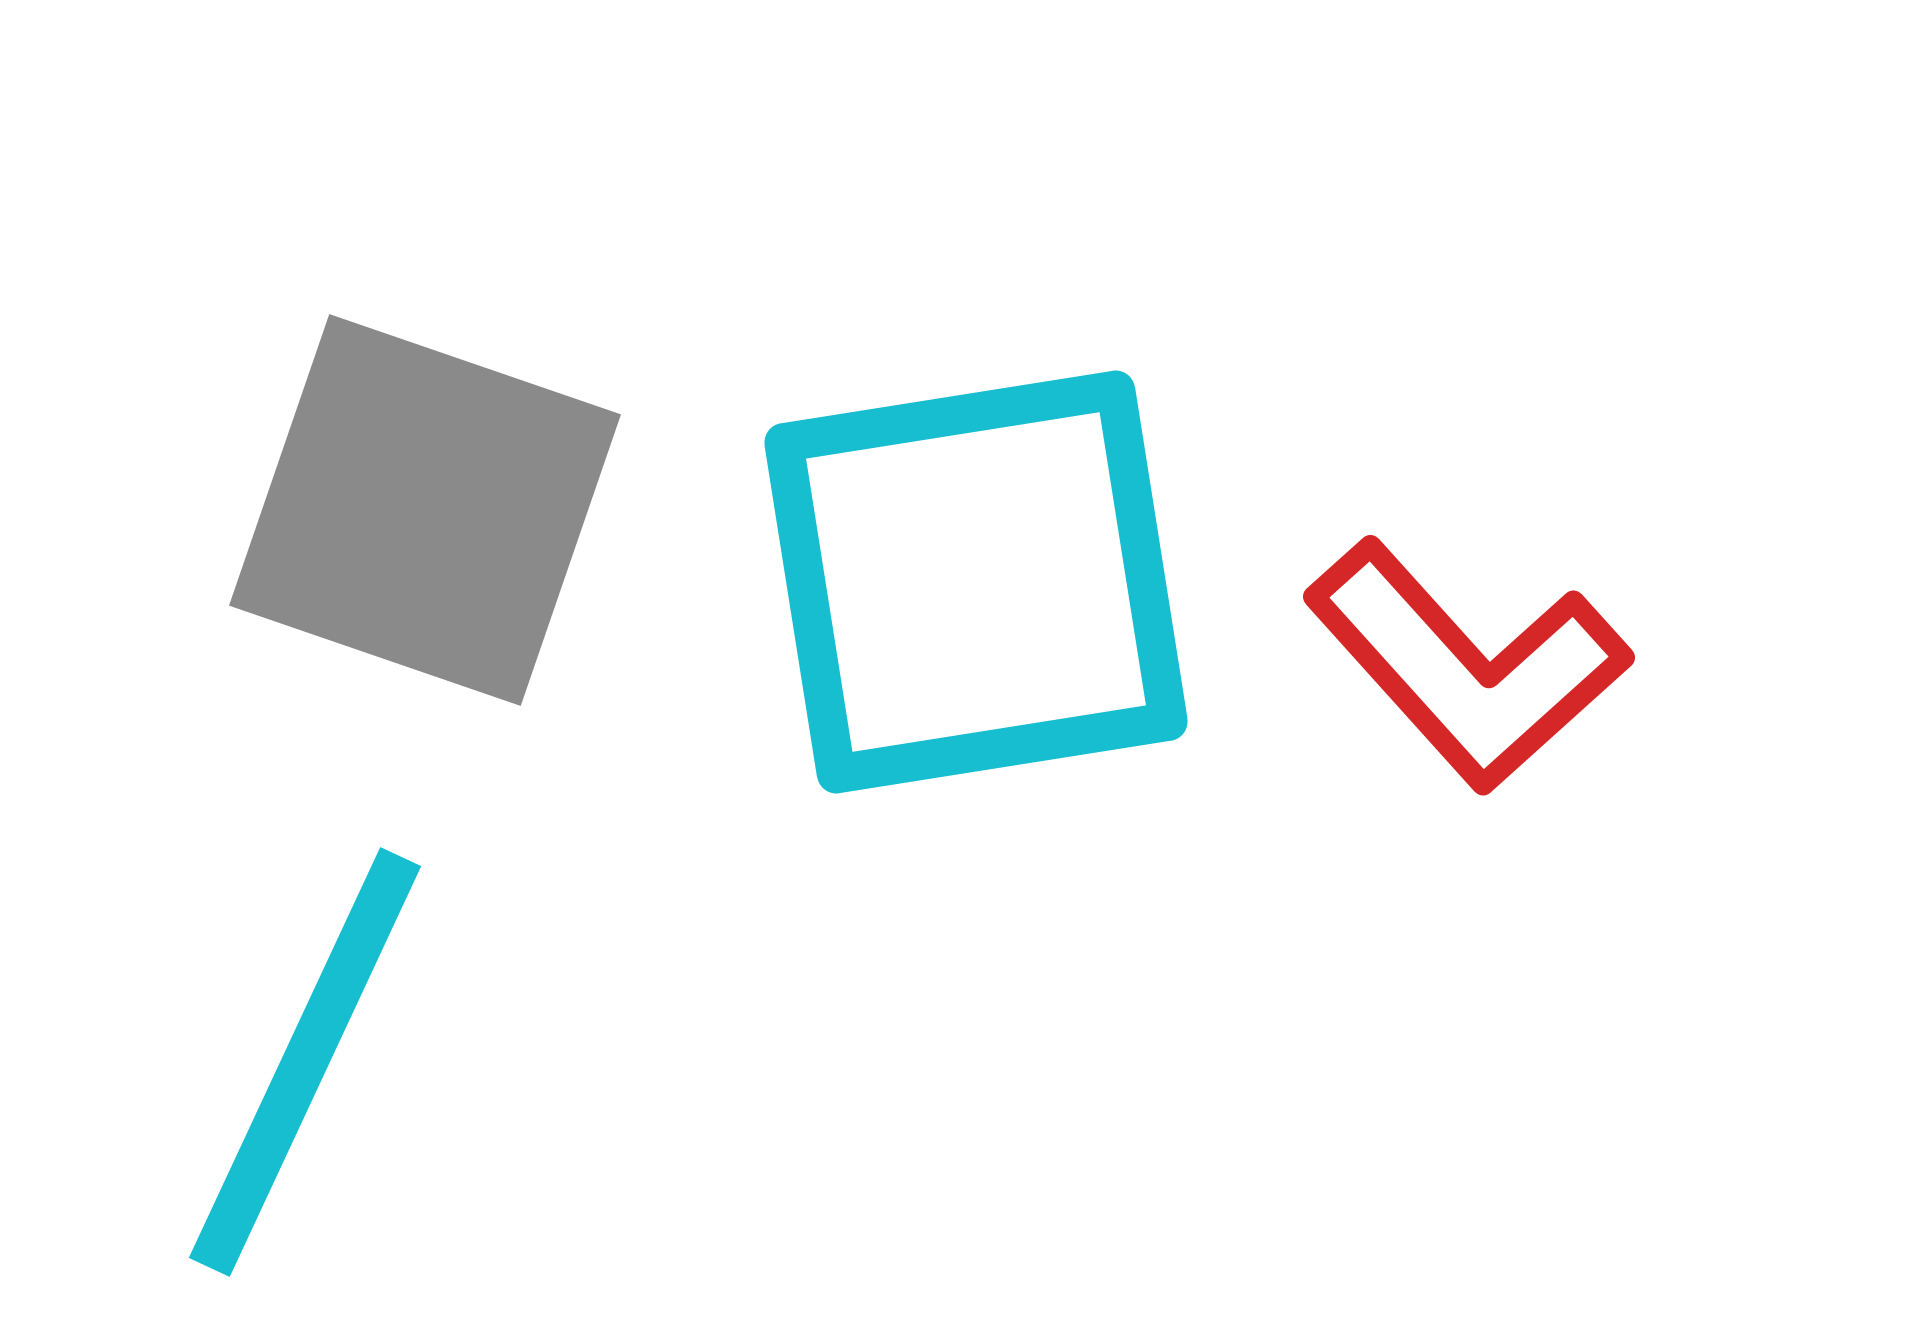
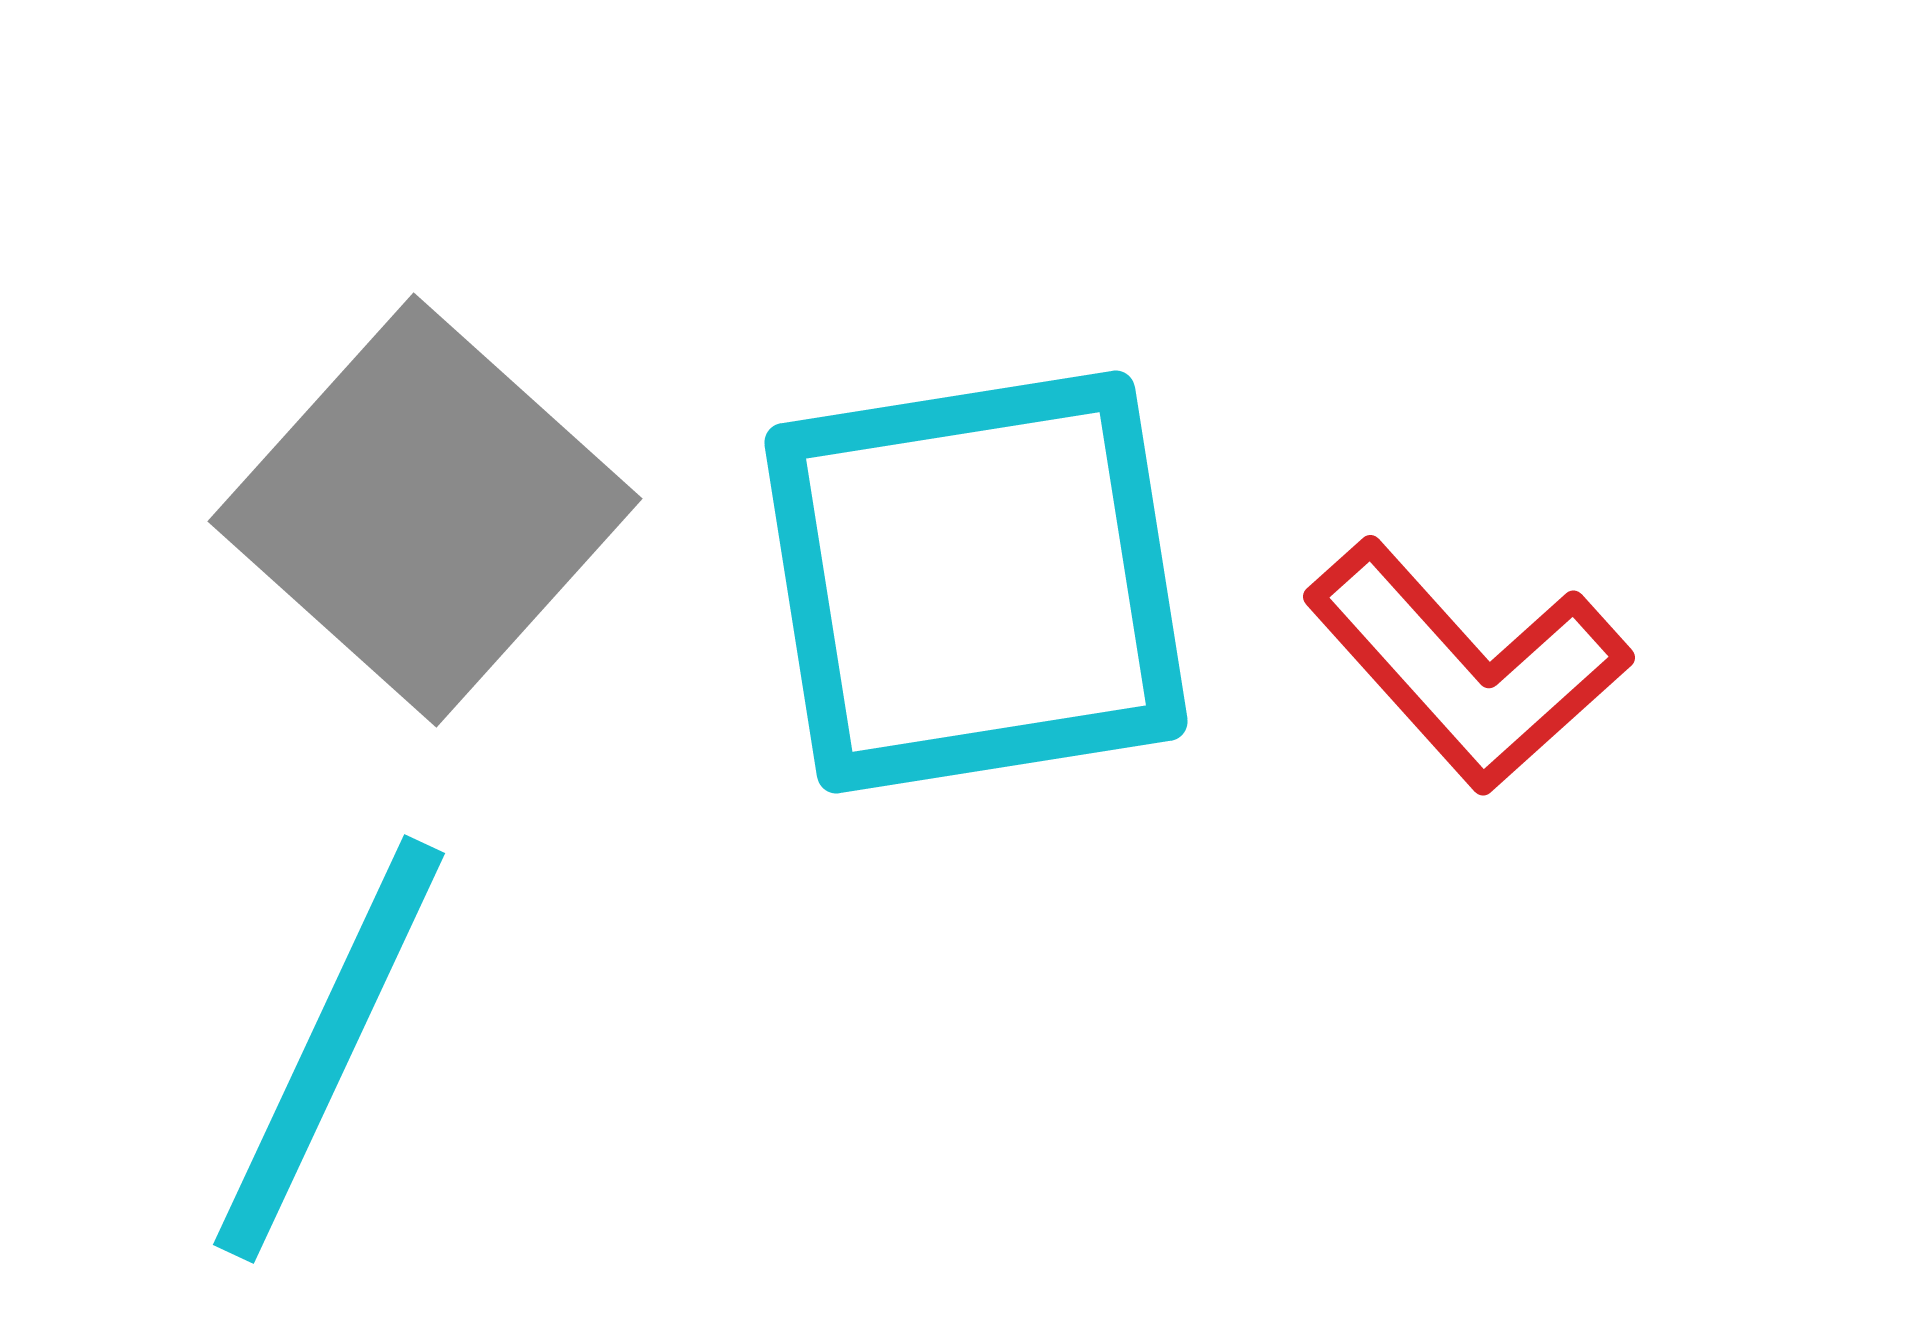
gray square: rotated 23 degrees clockwise
cyan line: moved 24 px right, 13 px up
